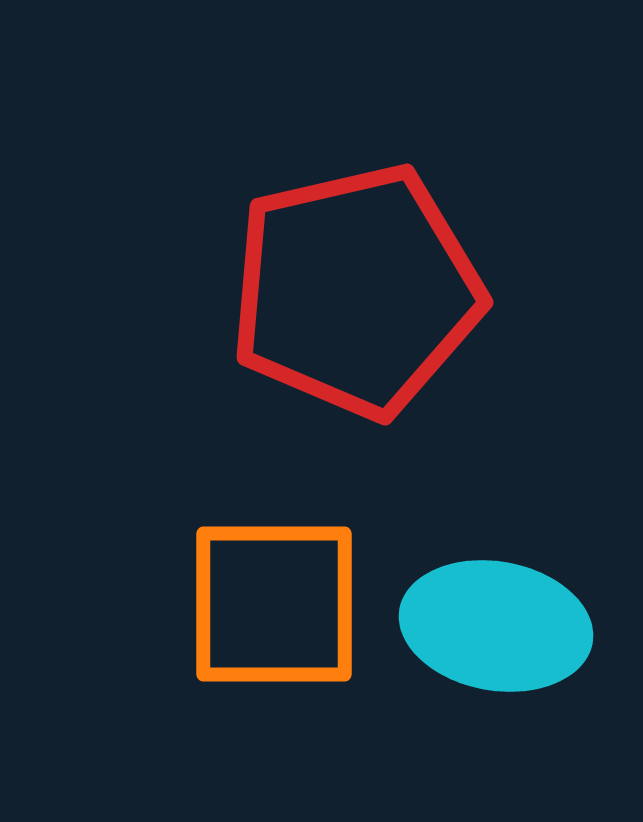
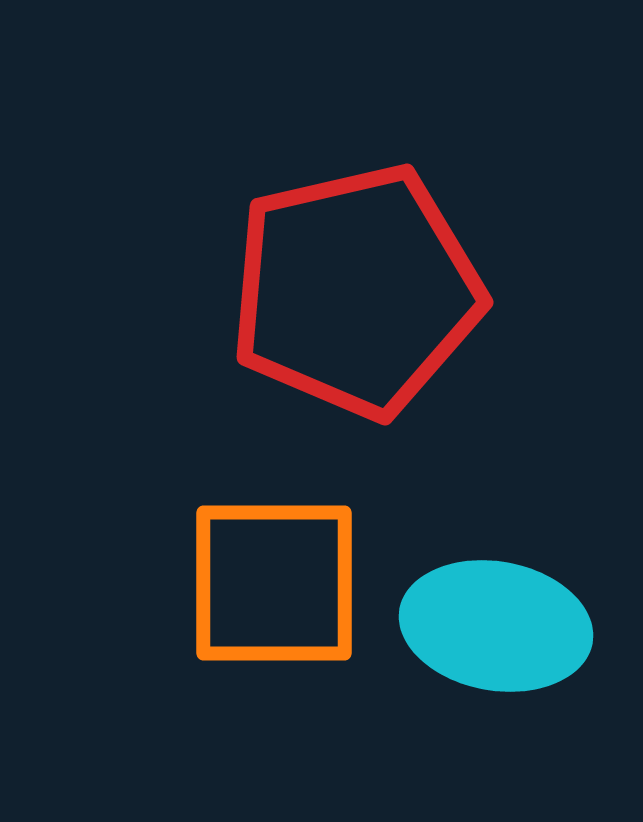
orange square: moved 21 px up
